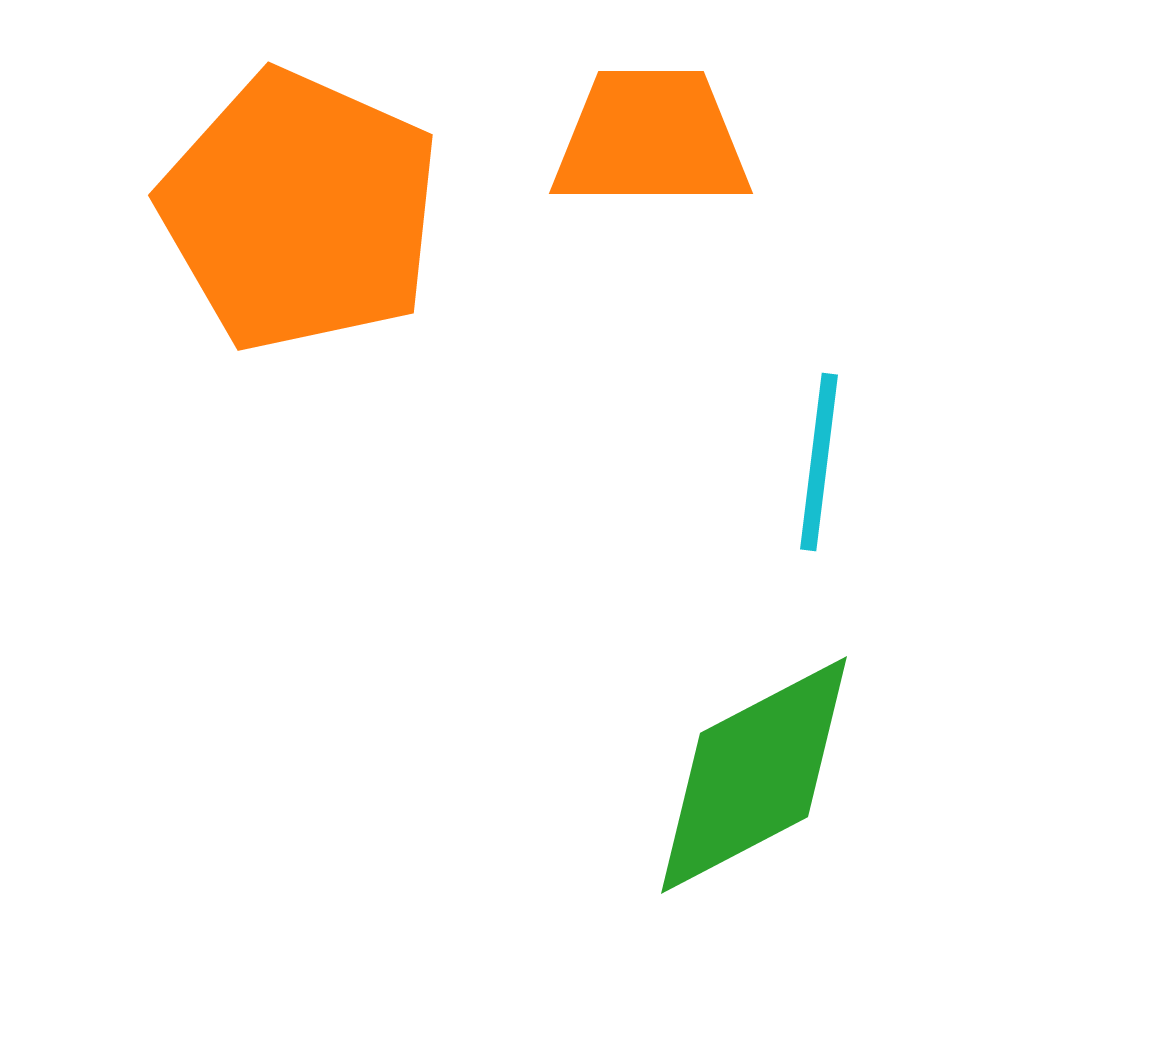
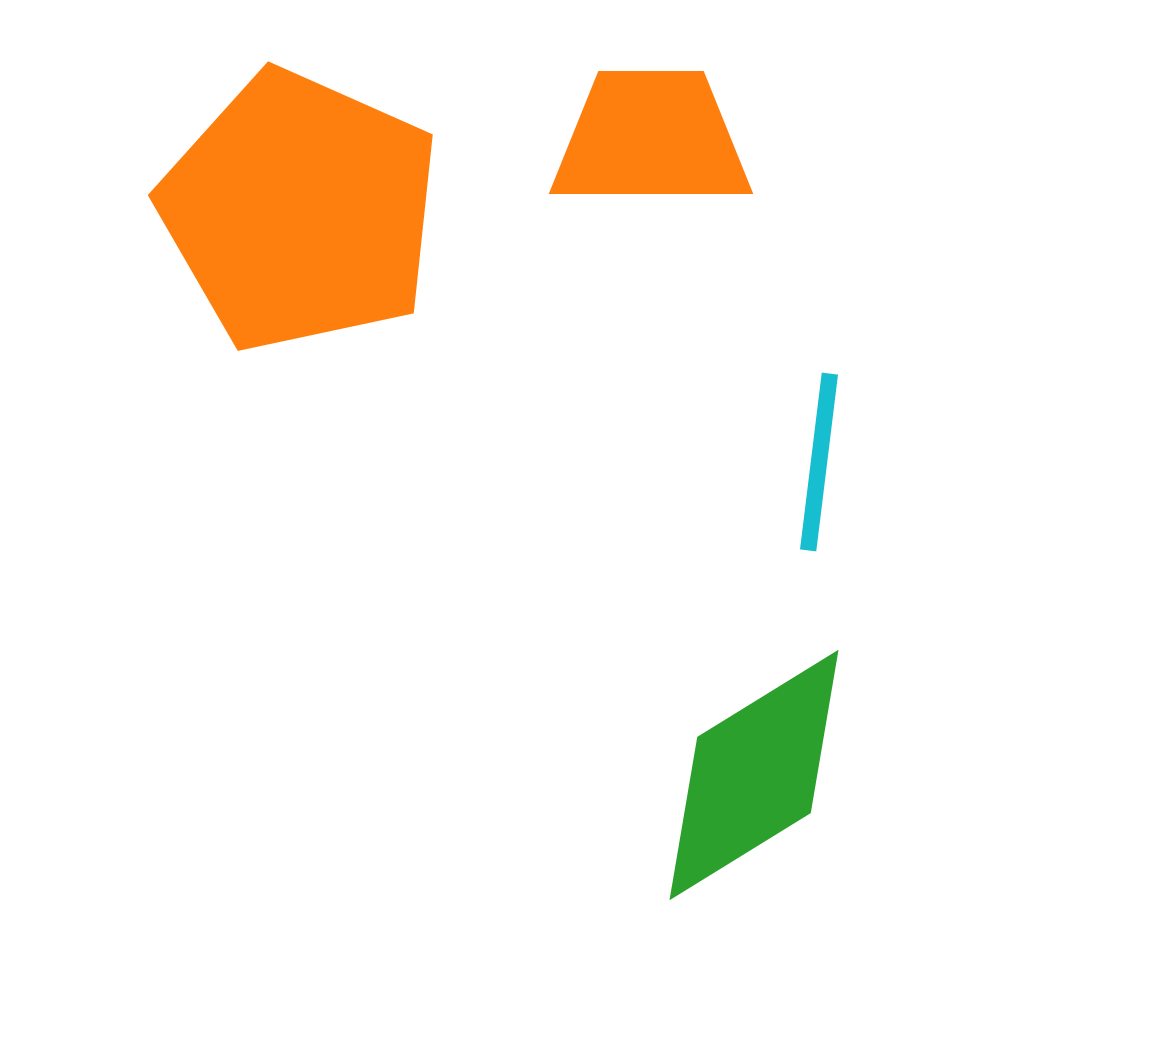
green diamond: rotated 4 degrees counterclockwise
